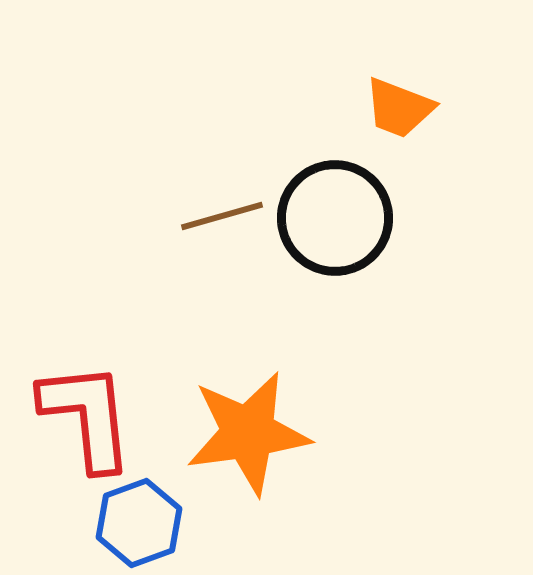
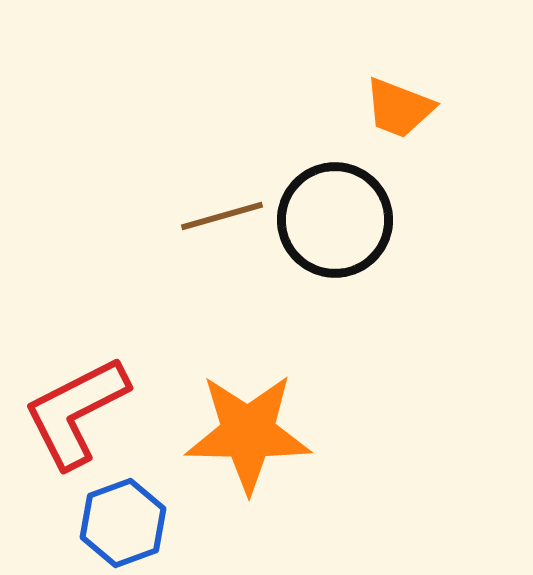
black circle: moved 2 px down
red L-shape: moved 11 px left, 4 px up; rotated 111 degrees counterclockwise
orange star: rotated 9 degrees clockwise
blue hexagon: moved 16 px left
